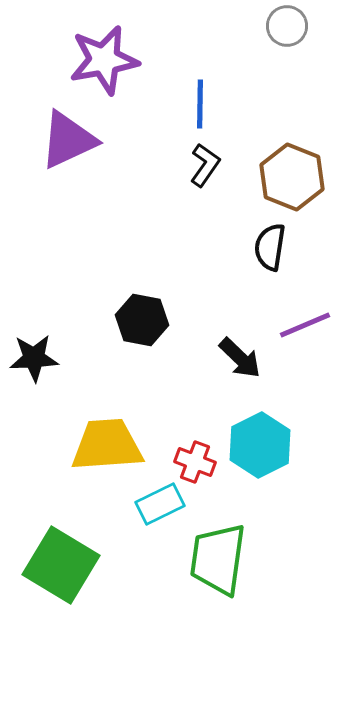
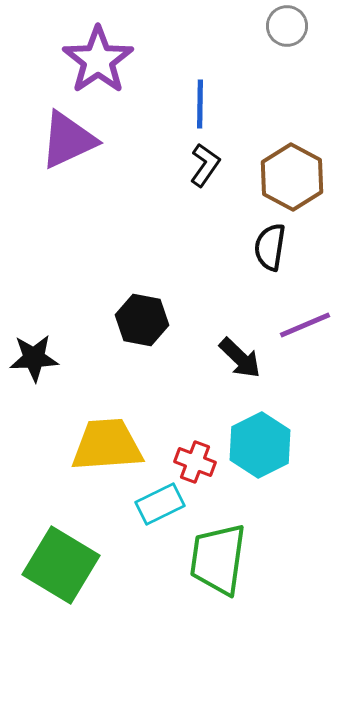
purple star: moved 6 px left; rotated 24 degrees counterclockwise
brown hexagon: rotated 6 degrees clockwise
